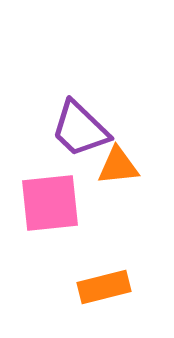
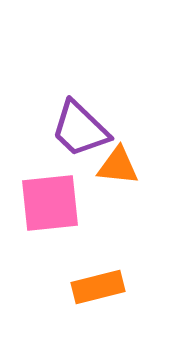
orange triangle: rotated 12 degrees clockwise
orange rectangle: moved 6 px left
